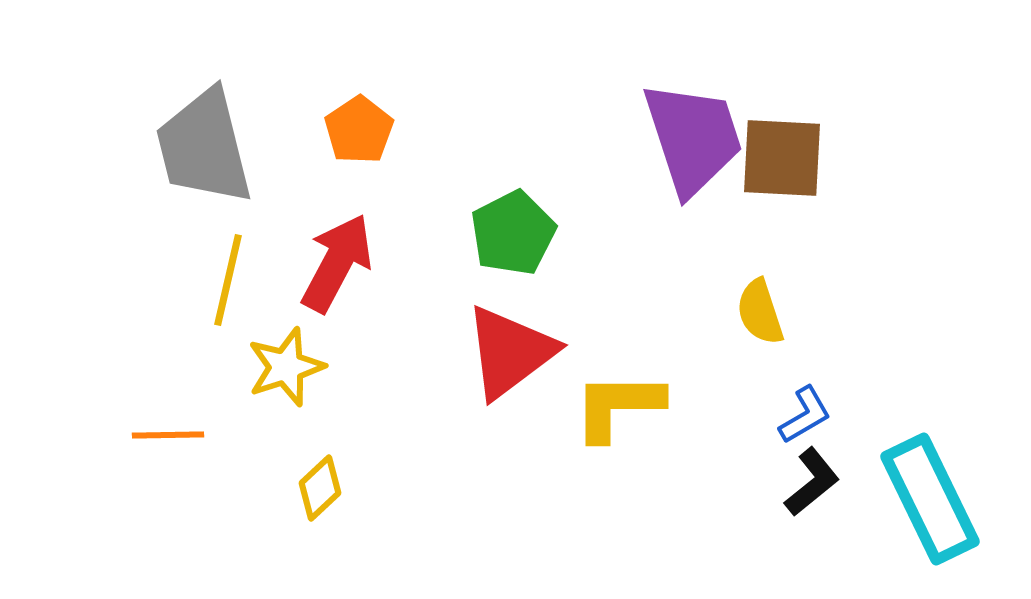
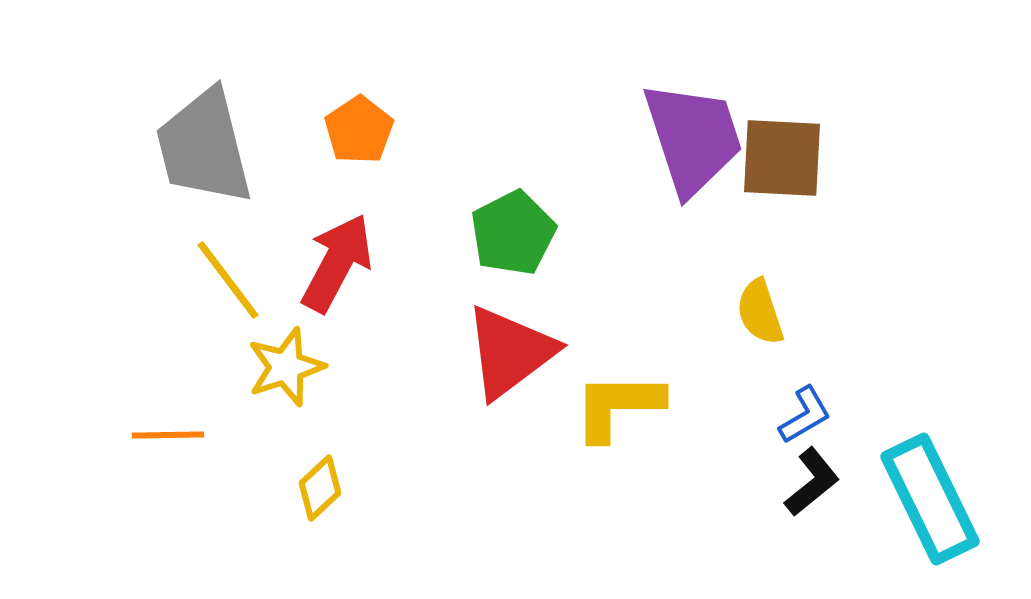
yellow line: rotated 50 degrees counterclockwise
